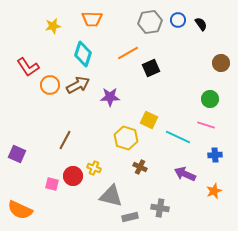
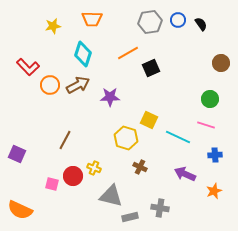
red L-shape: rotated 10 degrees counterclockwise
